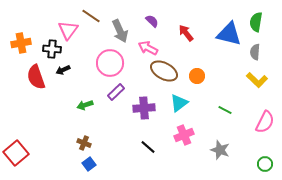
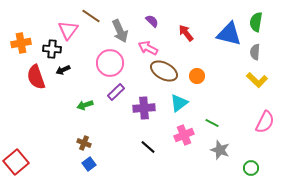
green line: moved 13 px left, 13 px down
red square: moved 9 px down
green circle: moved 14 px left, 4 px down
